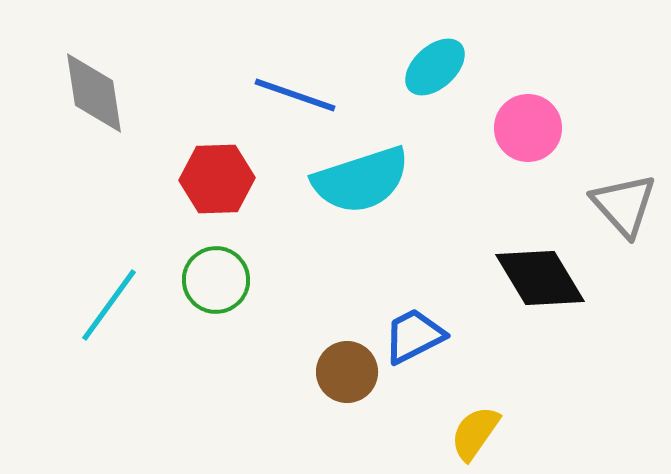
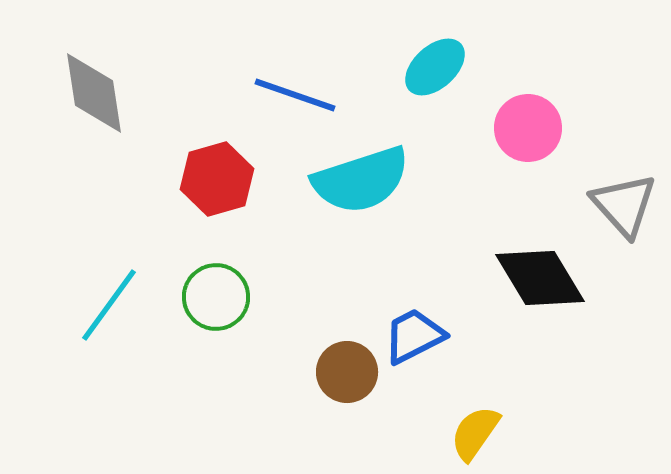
red hexagon: rotated 14 degrees counterclockwise
green circle: moved 17 px down
